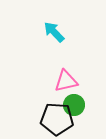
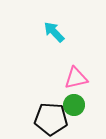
pink triangle: moved 10 px right, 3 px up
black pentagon: moved 6 px left
